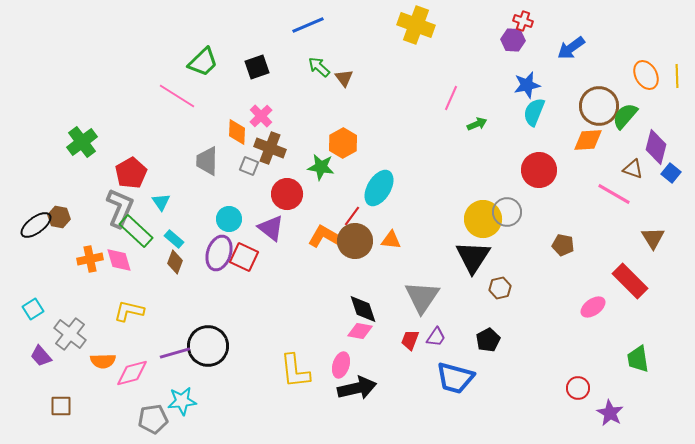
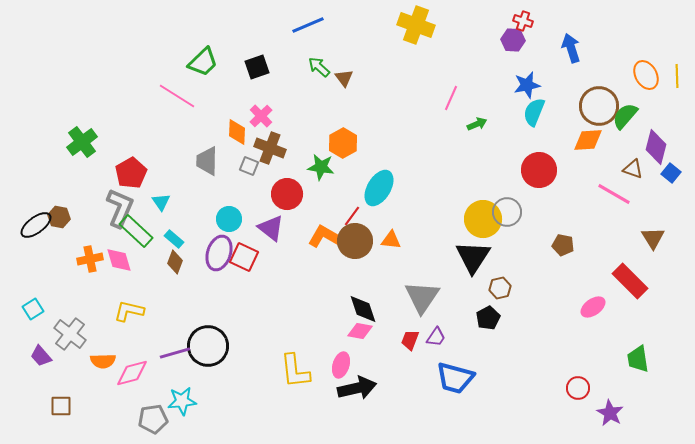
blue arrow at (571, 48): rotated 108 degrees clockwise
black pentagon at (488, 340): moved 22 px up
